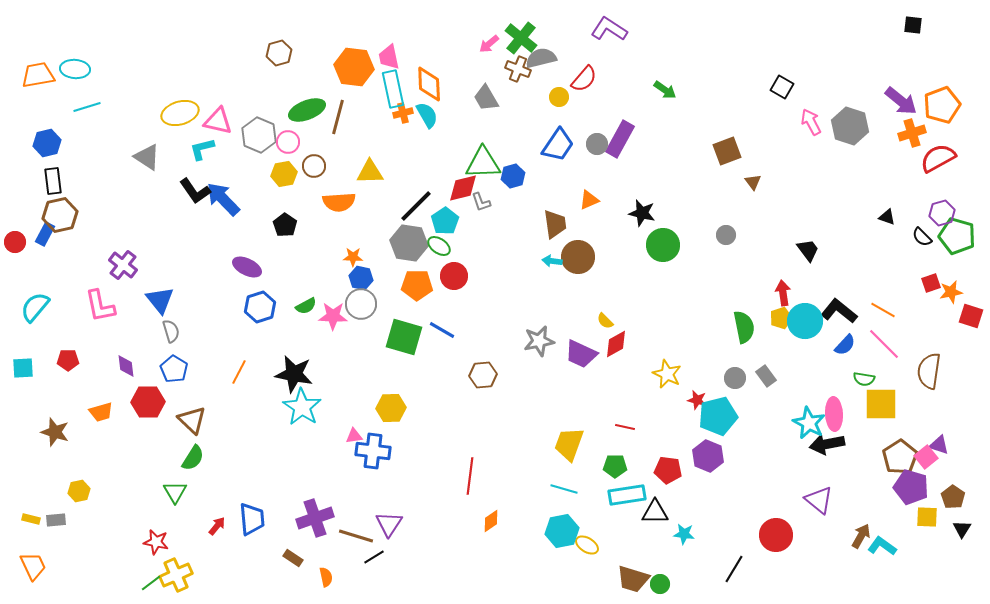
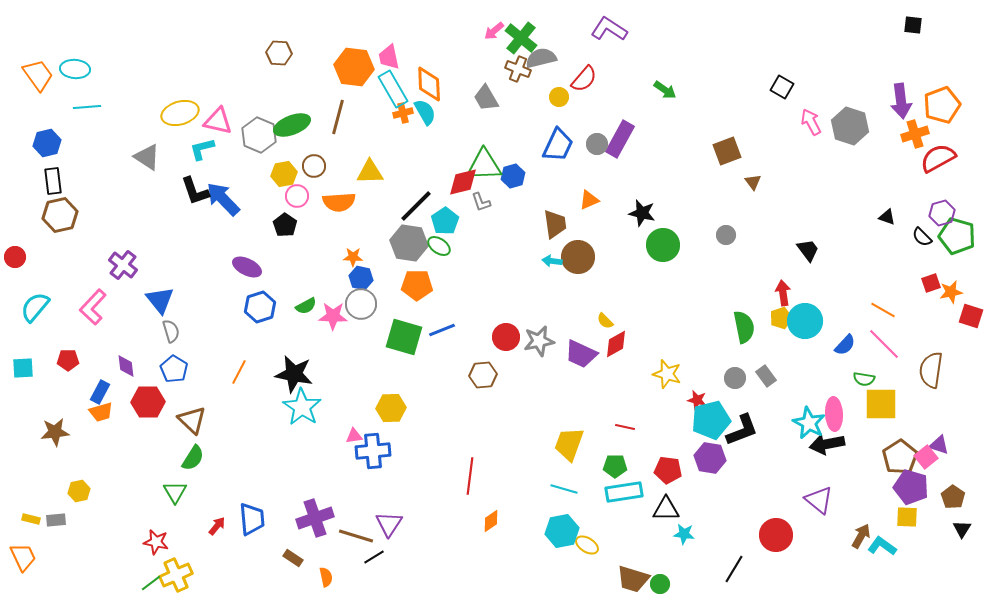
pink arrow at (489, 44): moved 5 px right, 13 px up
brown hexagon at (279, 53): rotated 20 degrees clockwise
orange trapezoid at (38, 75): rotated 64 degrees clockwise
cyan rectangle at (393, 89): rotated 18 degrees counterclockwise
purple arrow at (901, 101): rotated 44 degrees clockwise
cyan line at (87, 107): rotated 12 degrees clockwise
green ellipse at (307, 110): moved 15 px left, 15 px down
cyan semicircle at (427, 115): moved 2 px left, 3 px up
orange cross at (912, 133): moved 3 px right, 1 px down
pink circle at (288, 142): moved 9 px right, 54 px down
blue trapezoid at (558, 145): rotated 9 degrees counterclockwise
green triangle at (483, 163): moved 1 px right, 2 px down
red diamond at (463, 188): moved 6 px up
black L-shape at (195, 191): rotated 16 degrees clockwise
blue rectangle at (45, 234): moved 55 px right, 158 px down
red circle at (15, 242): moved 15 px down
red circle at (454, 276): moved 52 px right, 61 px down
pink L-shape at (100, 306): moved 7 px left, 1 px down; rotated 54 degrees clockwise
black L-shape at (839, 311): moved 97 px left, 119 px down; rotated 120 degrees clockwise
blue line at (442, 330): rotated 52 degrees counterclockwise
brown semicircle at (929, 371): moved 2 px right, 1 px up
yellow star at (667, 374): rotated 8 degrees counterclockwise
cyan pentagon at (718, 416): moved 7 px left, 4 px down
brown star at (55, 432): rotated 24 degrees counterclockwise
blue cross at (373, 451): rotated 12 degrees counterclockwise
purple hexagon at (708, 456): moved 2 px right, 2 px down; rotated 12 degrees counterclockwise
cyan rectangle at (627, 495): moved 3 px left, 3 px up
black triangle at (655, 512): moved 11 px right, 3 px up
yellow square at (927, 517): moved 20 px left
orange trapezoid at (33, 566): moved 10 px left, 9 px up
